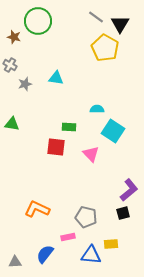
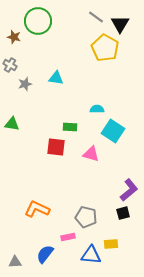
green rectangle: moved 1 px right
pink triangle: rotated 30 degrees counterclockwise
